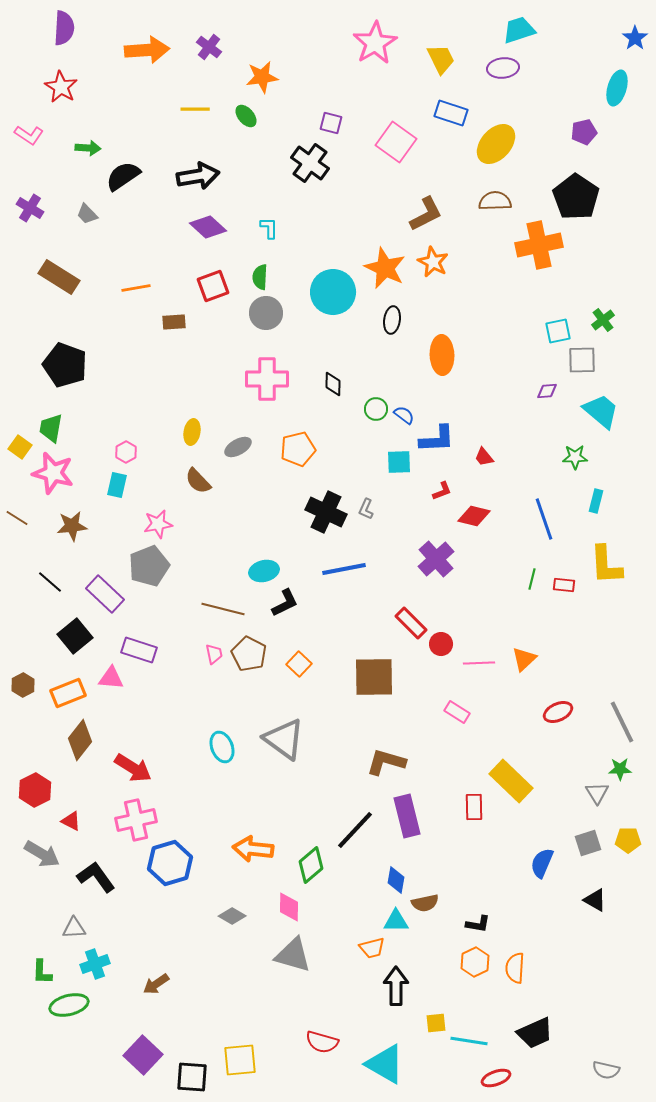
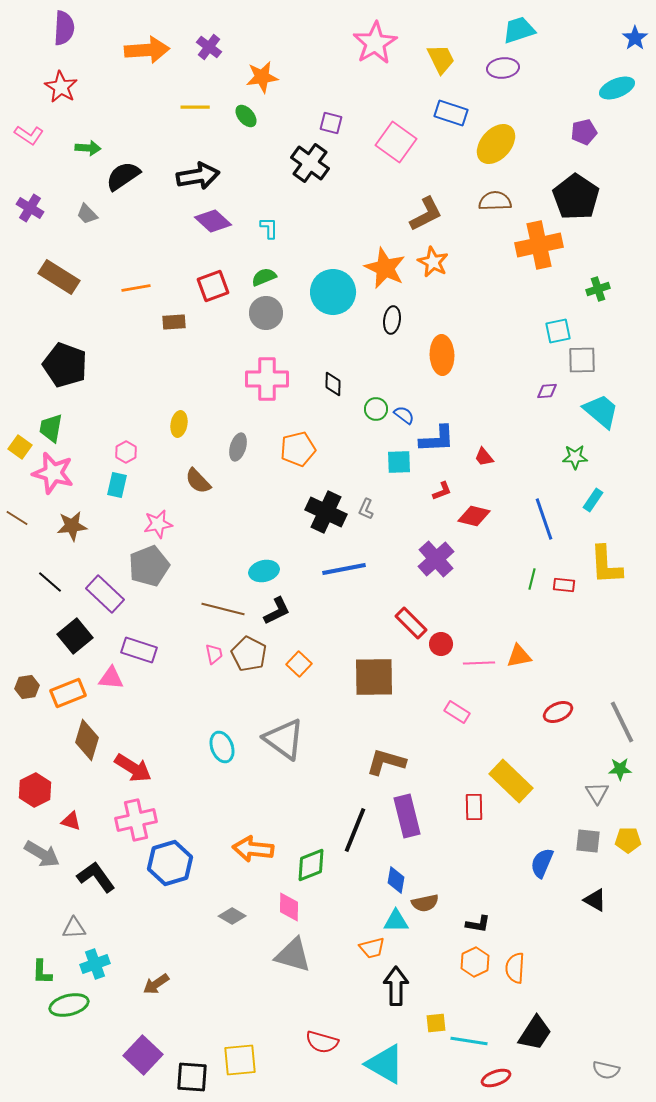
cyan ellipse at (617, 88): rotated 52 degrees clockwise
yellow line at (195, 109): moved 2 px up
purple diamond at (208, 227): moved 5 px right, 6 px up
green semicircle at (260, 277): moved 4 px right; rotated 65 degrees clockwise
green cross at (603, 320): moved 5 px left, 31 px up; rotated 20 degrees clockwise
yellow ellipse at (192, 432): moved 13 px left, 8 px up
gray ellipse at (238, 447): rotated 44 degrees counterclockwise
cyan rectangle at (596, 501): moved 3 px left, 1 px up; rotated 20 degrees clockwise
black L-shape at (285, 603): moved 8 px left, 8 px down
orange triangle at (524, 659): moved 5 px left, 3 px up; rotated 32 degrees clockwise
brown hexagon at (23, 685): moved 4 px right, 2 px down; rotated 20 degrees clockwise
brown diamond at (80, 740): moved 7 px right; rotated 21 degrees counterclockwise
red triangle at (71, 821): rotated 10 degrees counterclockwise
black line at (355, 830): rotated 21 degrees counterclockwise
gray square at (588, 843): moved 2 px up; rotated 24 degrees clockwise
green diamond at (311, 865): rotated 18 degrees clockwise
black trapezoid at (535, 1033): rotated 33 degrees counterclockwise
